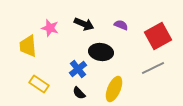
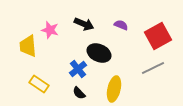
pink star: moved 2 px down
black ellipse: moved 2 px left, 1 px down; rotated 15 degrees clockwise
yellow ellipse: rotated 10 degrees counterclockwise
